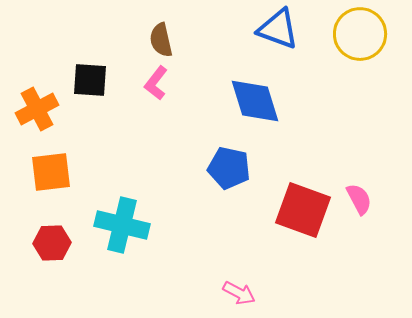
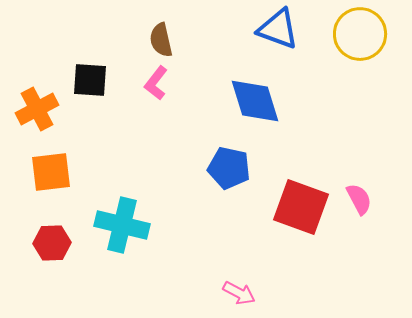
red square: moved 2 px left, 3 px up
